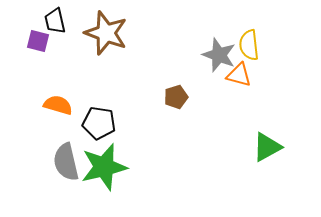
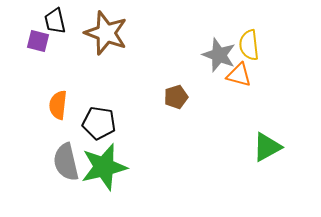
orange semicircle: rotated 100 degrees counterclockwise
